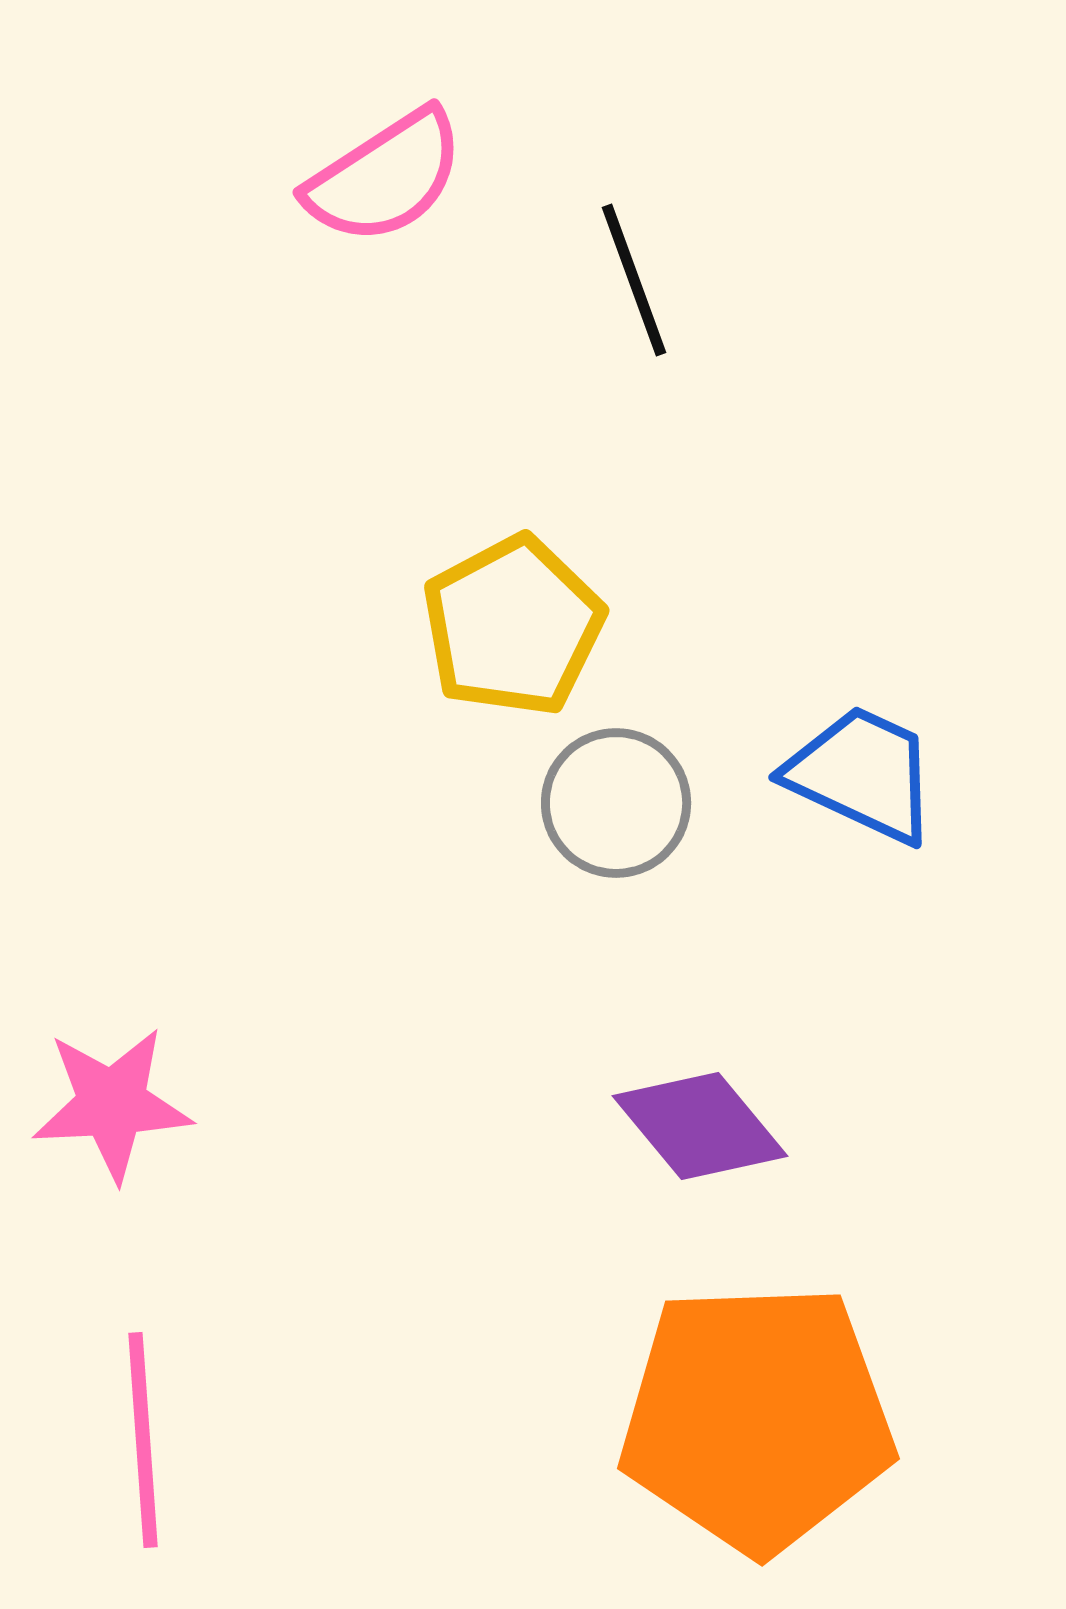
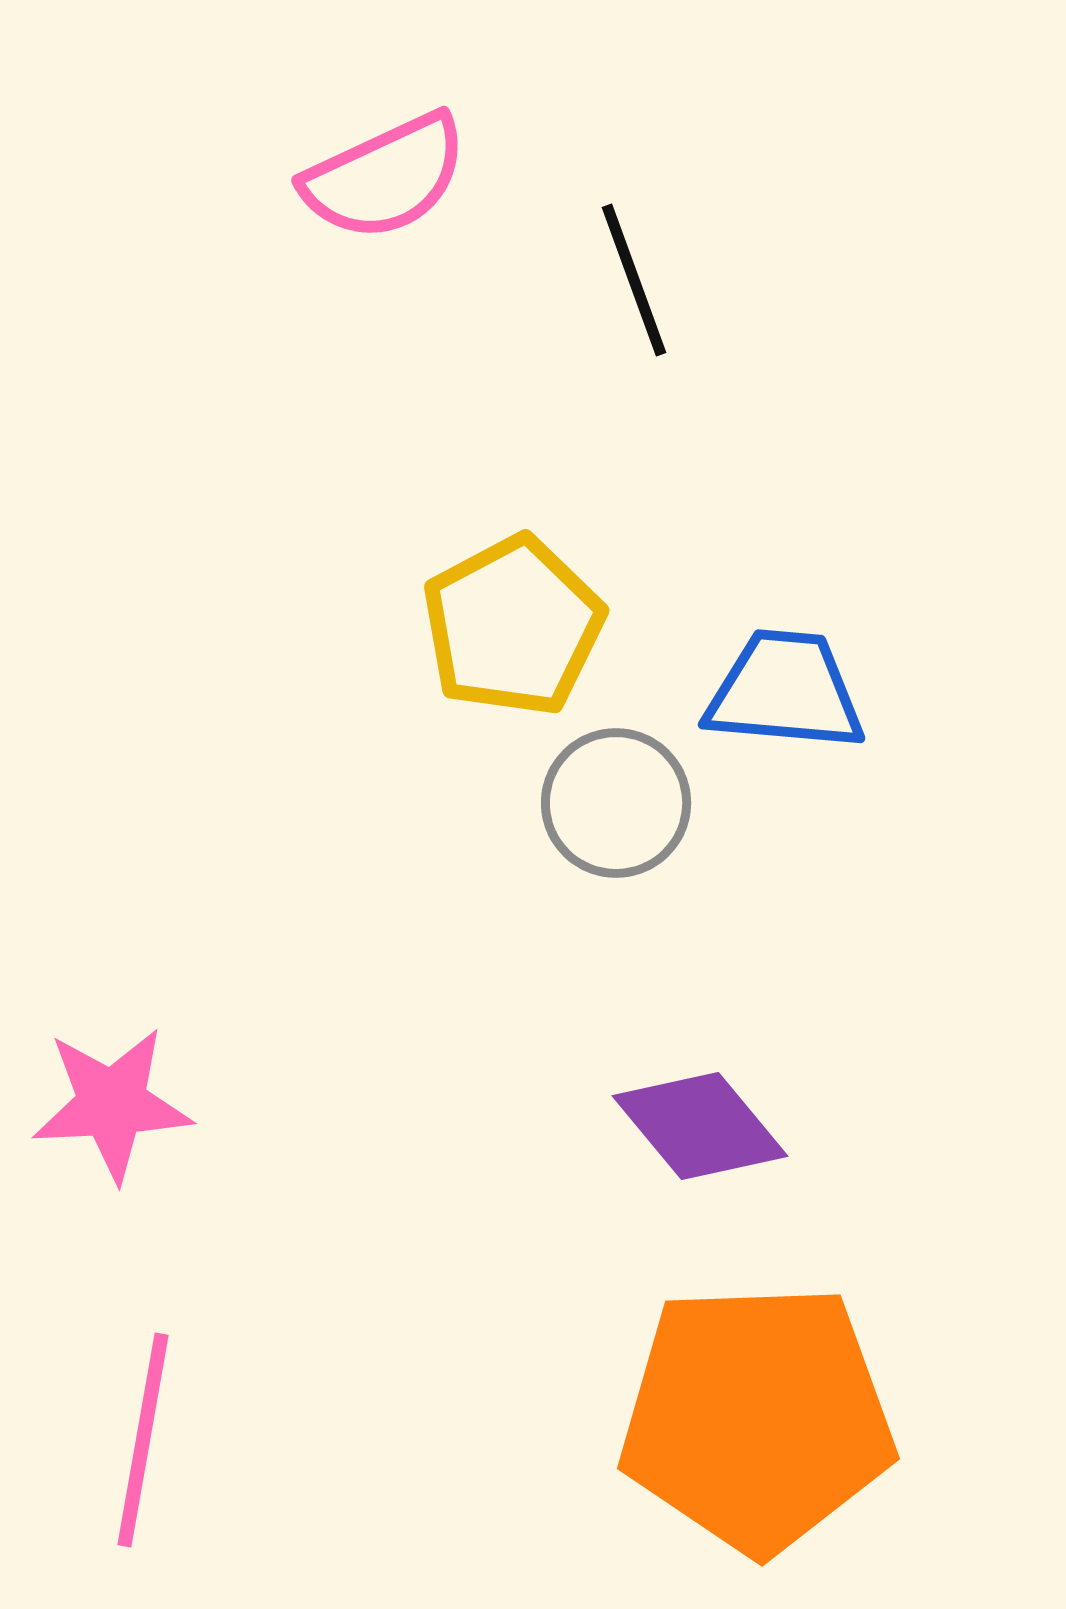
pink semicircle: rotated 8 degrees clockwise
blue trapezoid: moved 77 px left, 83 px up; rotated 20 degrees counterclockwise
pink line: rotated 14 degrees clockwise
